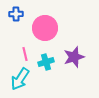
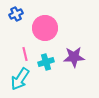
blue cross: rotated 24 degrees counterclockwise
purple star: rotated 15 degrees clockwise
